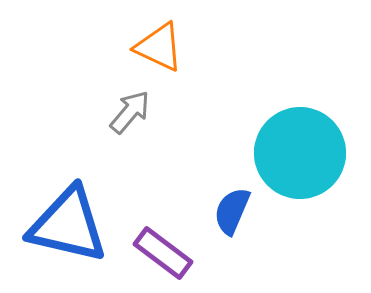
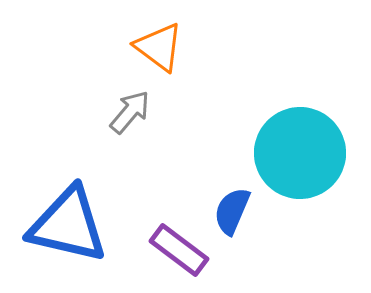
orange triangle: rotated 12 degrees clockwise
purple rectangle: moved 16 px right, 3 px up
